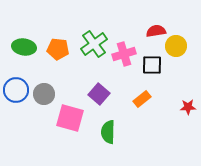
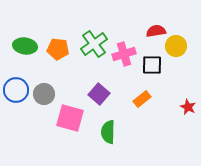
green ellipse: moved 1 px right, 1 px up
red star: rotated 28 degrees clockwise
